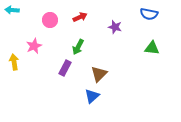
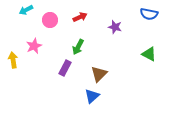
cyan arrow: moved 14 px right; rotated 32 degrees counterclockwise
green triangle: moved 3 px left, 6 px down; rotated 21 degrees clockwise
yellow arrow: moved 1 px left, 2 px up
